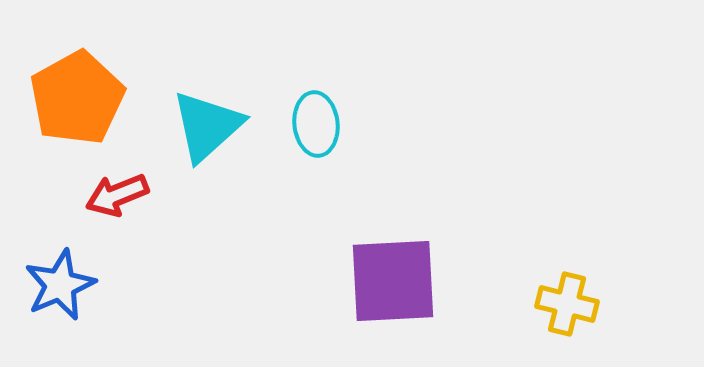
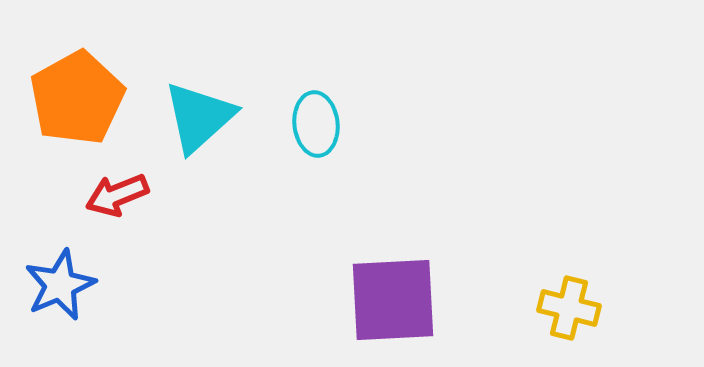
cyan triangle: moved 8 px left, 9 px up
purple square: moved 19 px down
yellow cross: moved 2 px right, 4 px down
